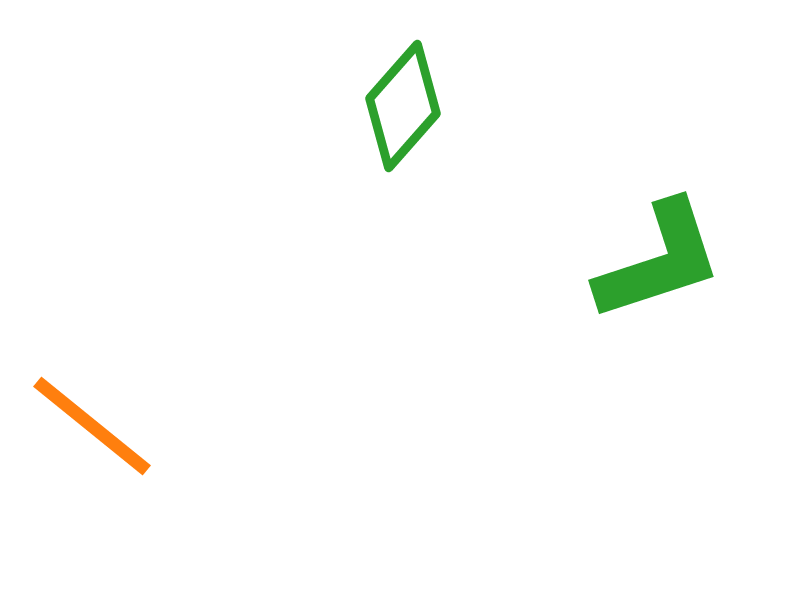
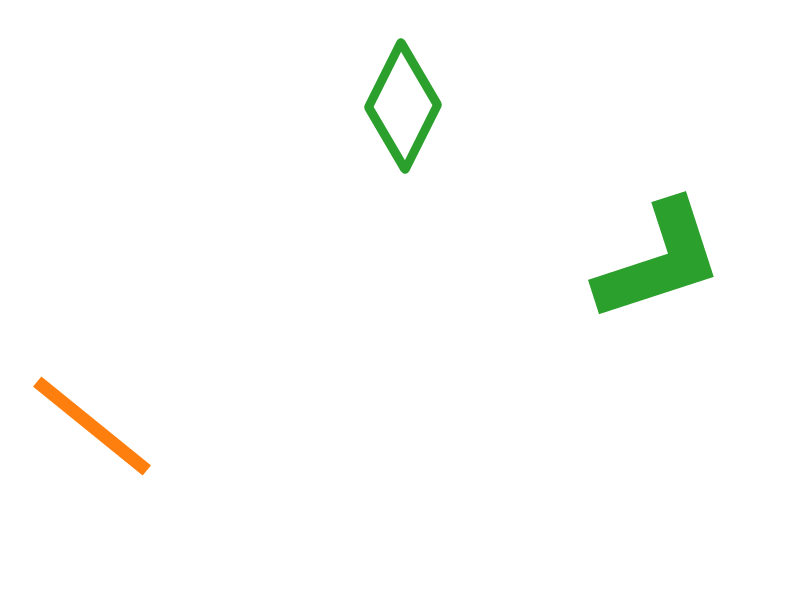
green diamond: rotated 15 degrees counterclockwise
